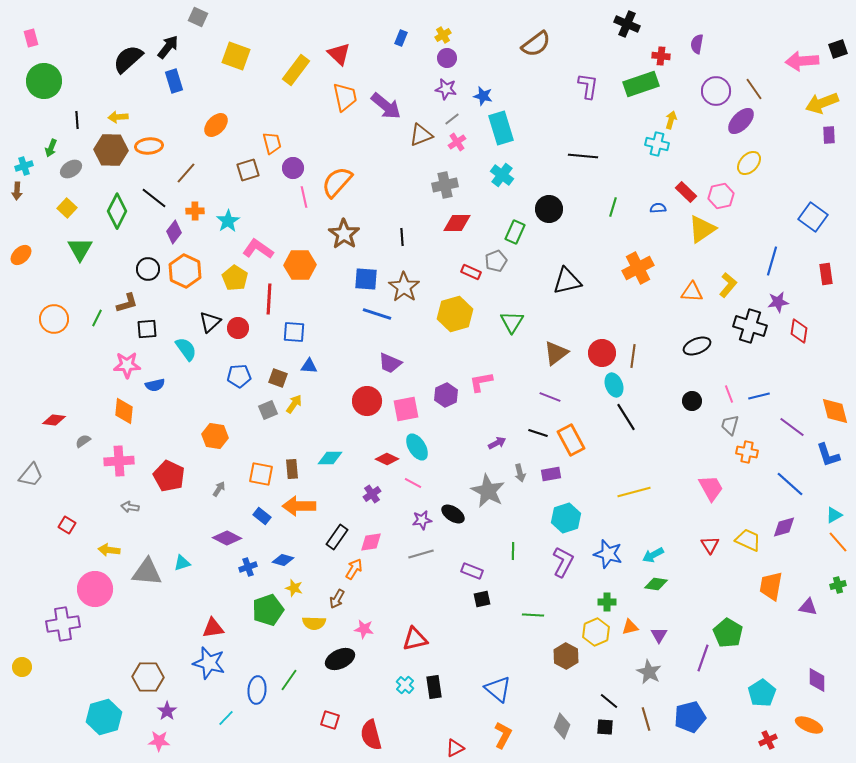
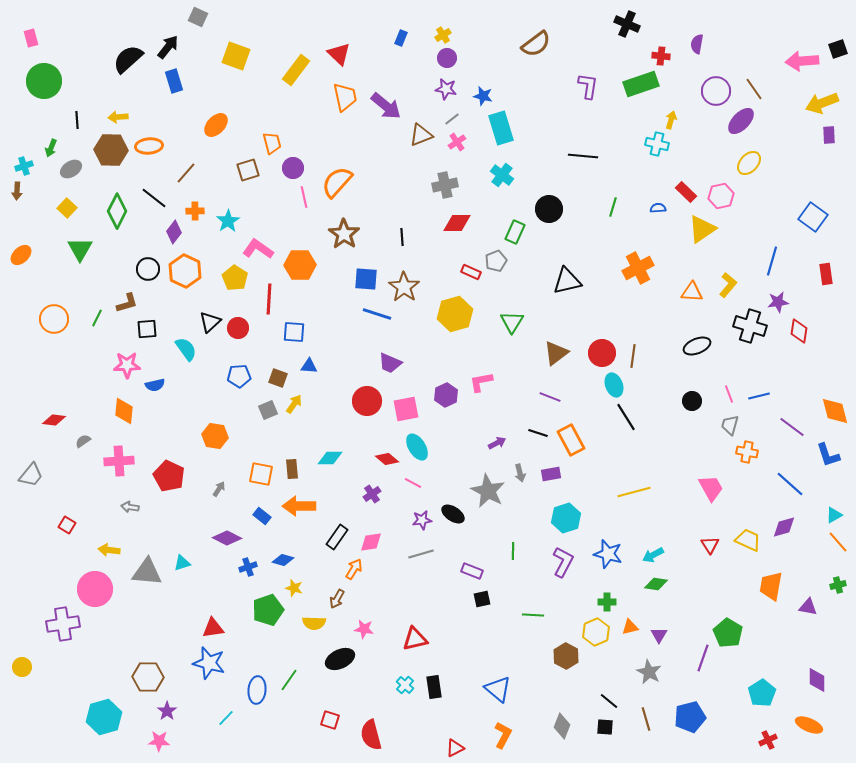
red diamond at (387, 459): rotated 15 degrees clockwise
